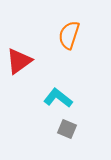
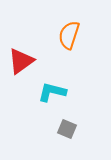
red triangle: moved 2 px right
cyan L-shape: moved 6 px left, 6 px up; rotated 24 degrees counterclockwise
